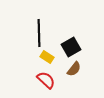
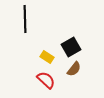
black line: moved 14 px left, 14 px up
